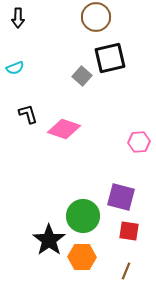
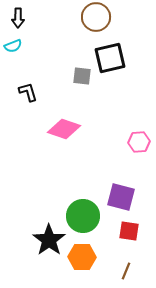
cyan semicircle: moved 2 px left, 22 px up
gray square: rotated 36 degrees counterclockwise
black L-shape: moved 22 px up
